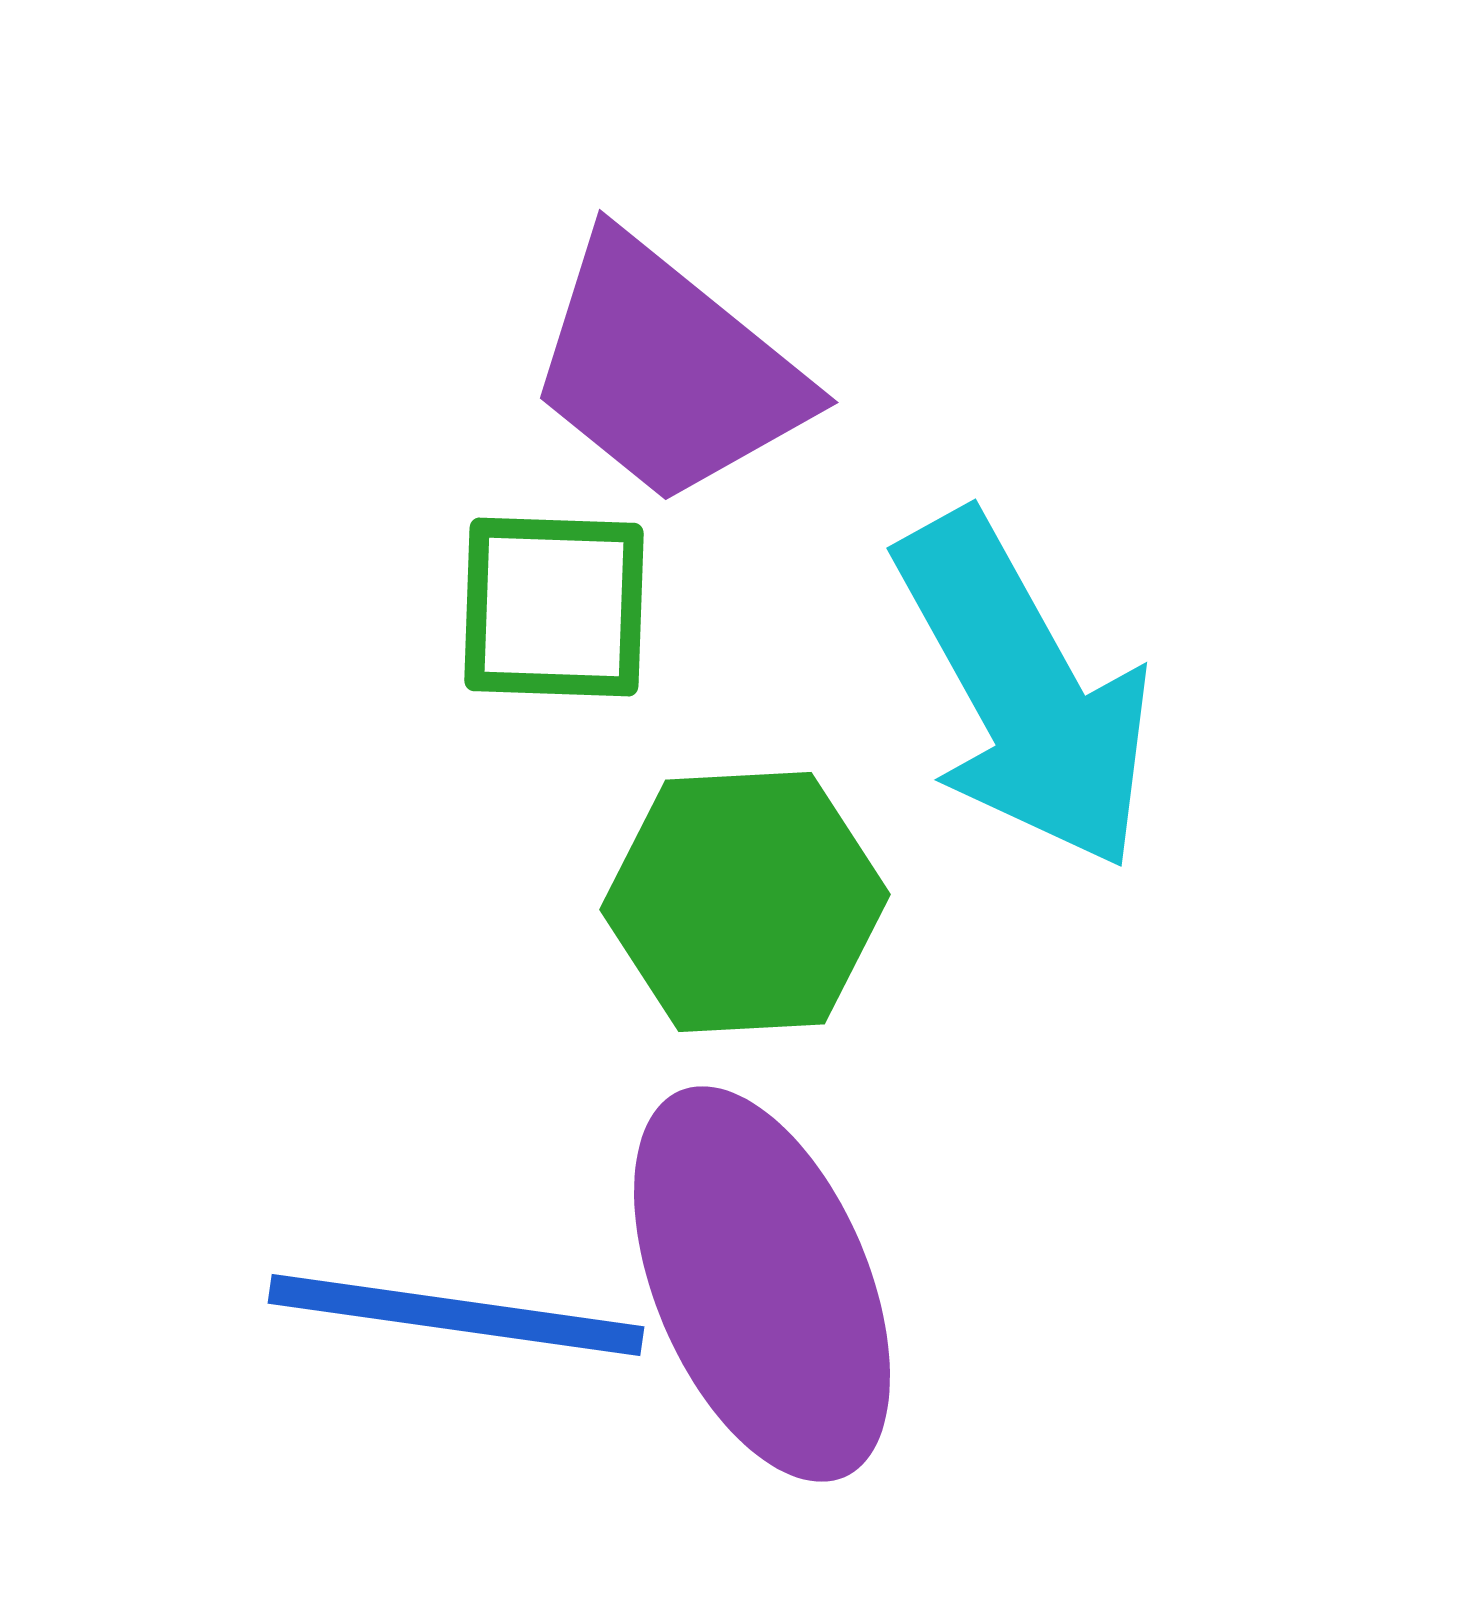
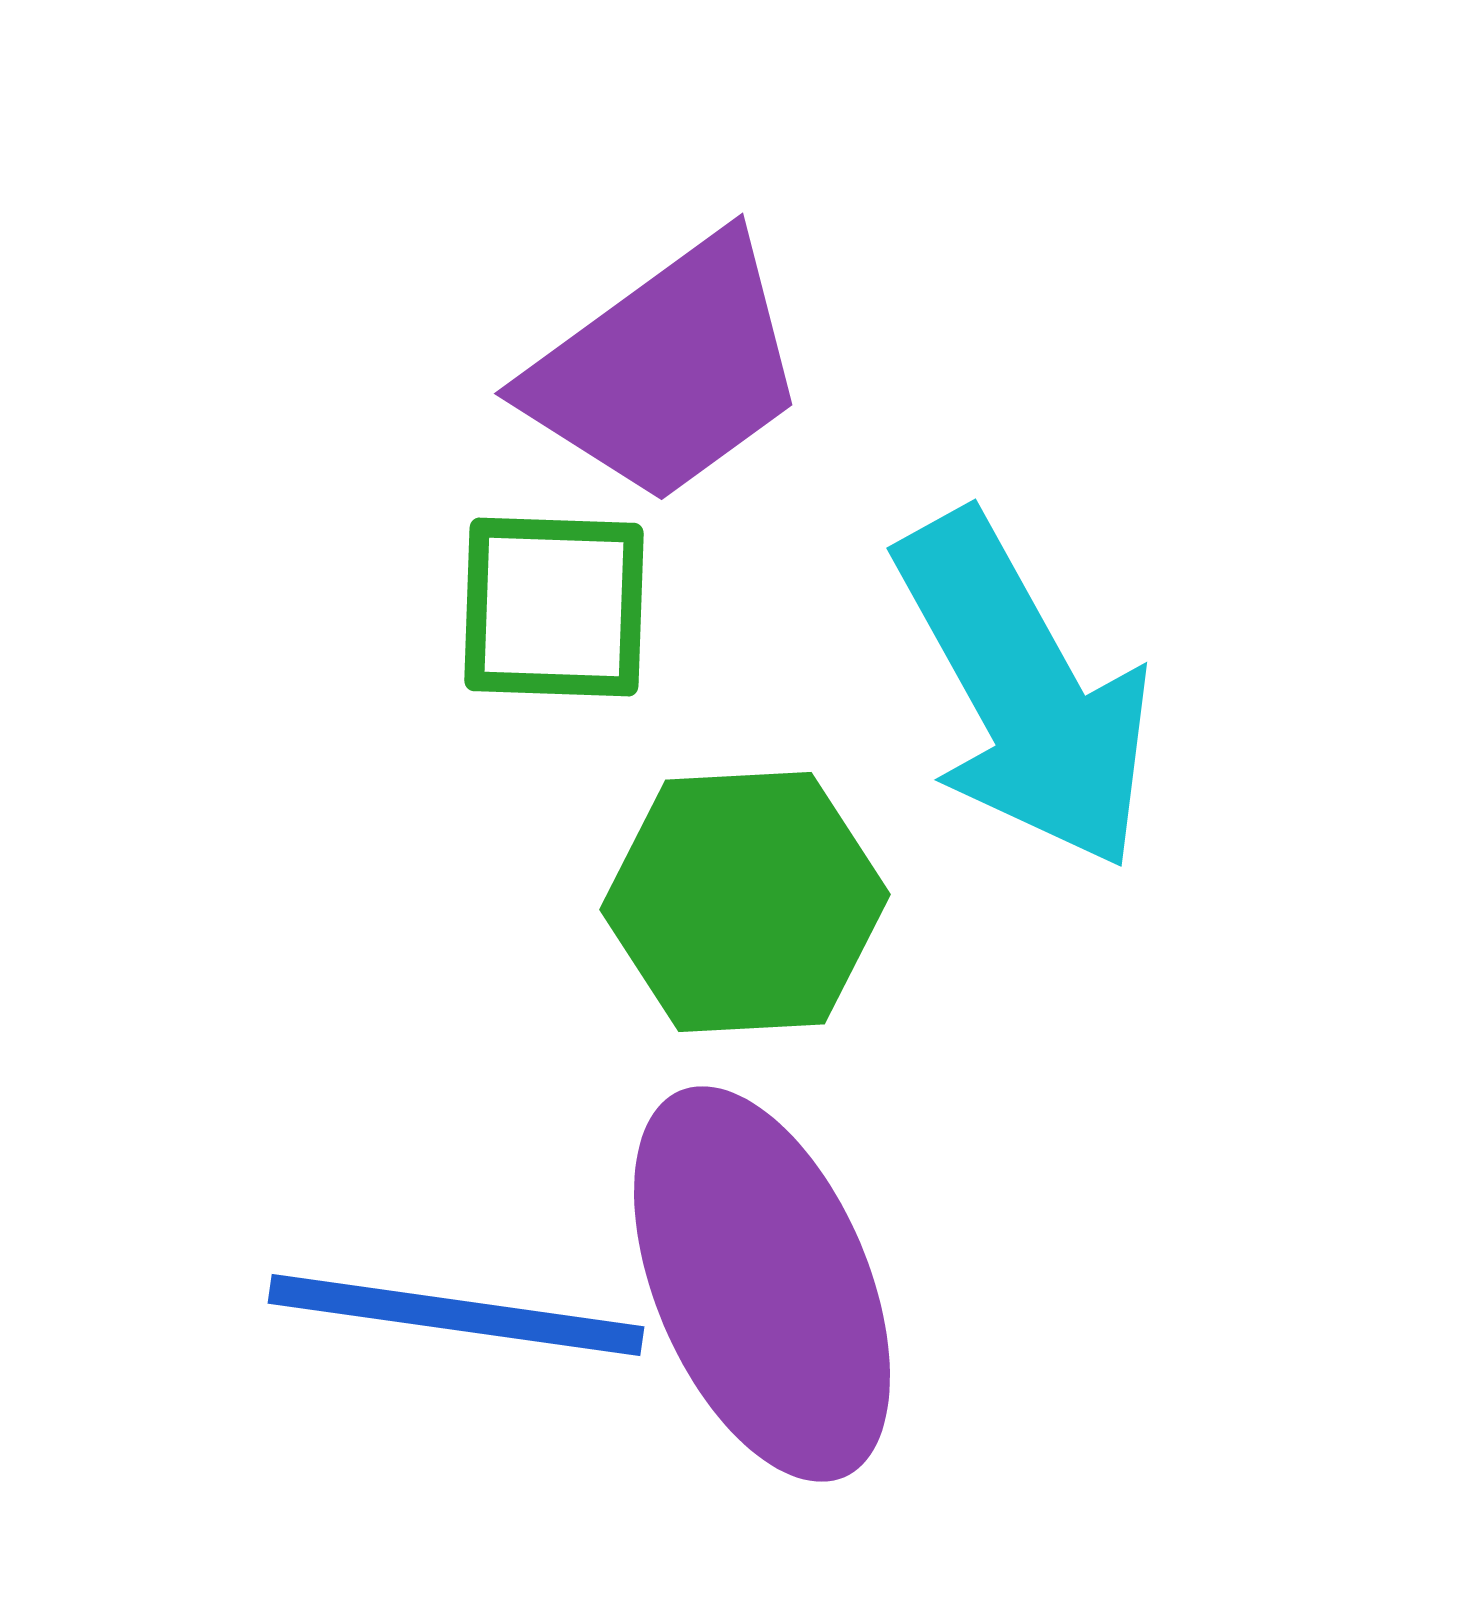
purple trapezoid: rotated 75 degrees counterclockwise
